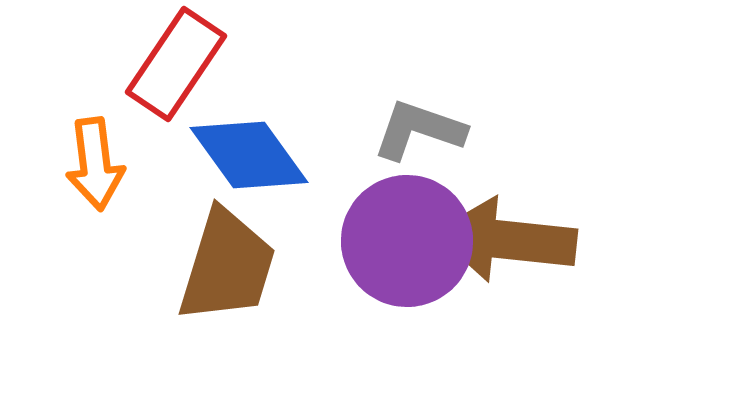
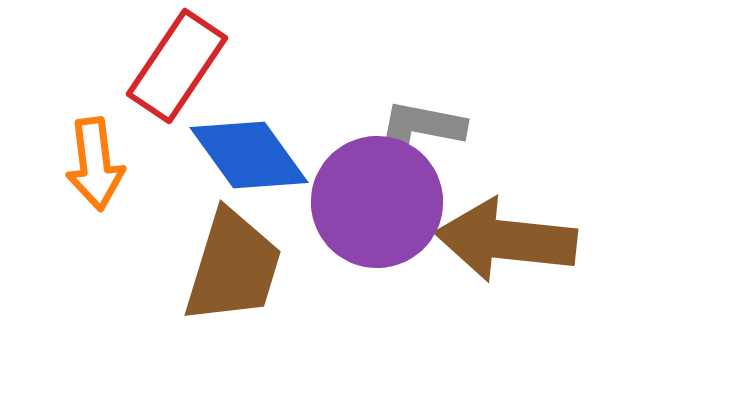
red rectangle: moved 1 px right, 2 px down
gray L-shape: rotated 8 degrees counterclockwise
purple circle: moved 30 px left, 39 px up
brown trapezoid: moved 6 px right, 1 px down
